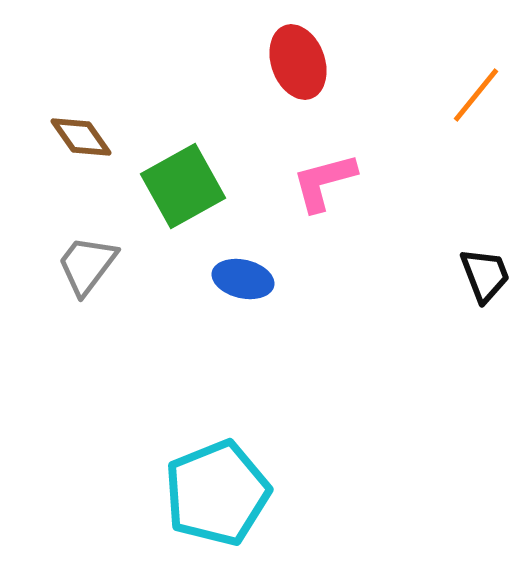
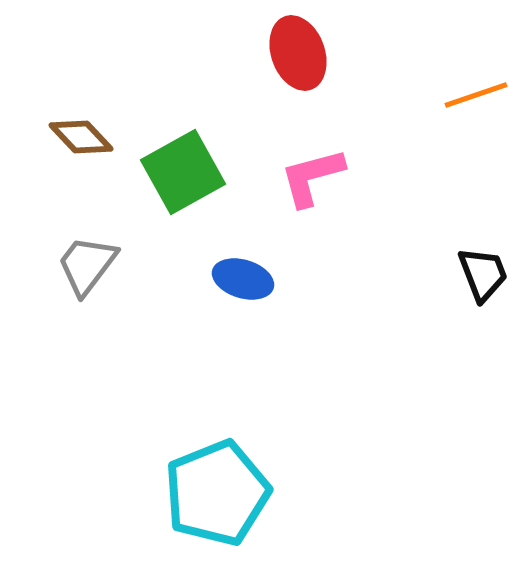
red ellipse: moved 9 px up
orange line: rotated 32 degrees clockwise
brown diamond: rotated 8 degrees counterclockwise
pink L-shape: moved 12 px left, 5 px up
green square: moved 14 px up
black trapezoid: moved 2 px left, 1 px up
blue ellipse: rotated 4 degrees clockwise
